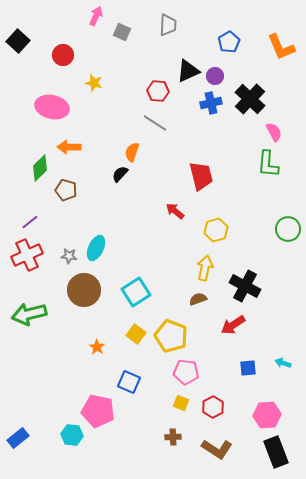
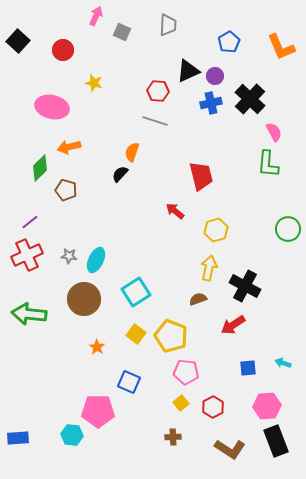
red circle at (63, 55): moved 5 px up
gray line at (155, 123): moved 2 px up; rotated 15 degrees counterclockwise
orange arrow at (69, 147): rotated 15 degrees counterclockwise
cyan ellipse at (96, 248): moved 12 px down
yellow arrow at (205, 268): moved 4 px right
brown circle at (84, 290): moved 9 px down
green arrow at (29, 314): rotated 20 degrees clockwise
yellow square at (181, 403): rotated 28 degrees clockwise
pink pentagon at (98, 411): rotated 12 degrees counterclockwise
pink hexagon at (267, 415): moved 9 px up
blue rectangle at (18, 438): rotated 35 degrees clockwise
brown L-shape at (217, 449): moved 13 px right
black rectangle at (276, 452): moved 11 px up
